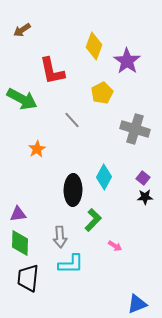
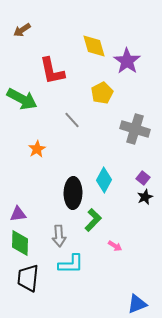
yellow diamond: rotated 36 degrees counterclockwise
cyan diamond: moved 3 px down
black ellipse: moved 3 px down
black star: rotated 21 degrees counterclockwise
gray arrow: moved 1 px left, 1 px up
